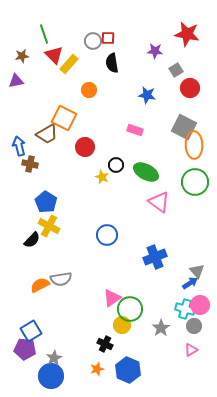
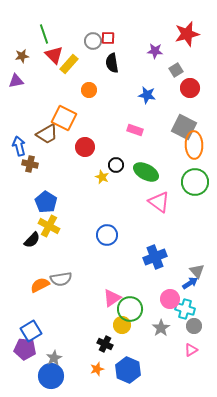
red star at (187, 34): rotated 25 degrees counterclockwise
pink circle at (200, 305): moved 30 px left, 6 px up
